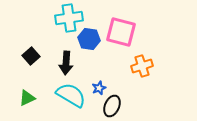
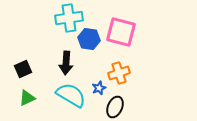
black square: moved 8 px left, 13 px down; rotated 18 degrees clockwise
orange cross: moved 23 px left, 7 px down
black ellipse: moved 3 px right, 1 px down
